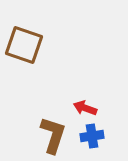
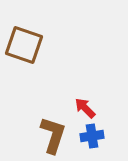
red arrow: rotated 25 degrees clockwise
